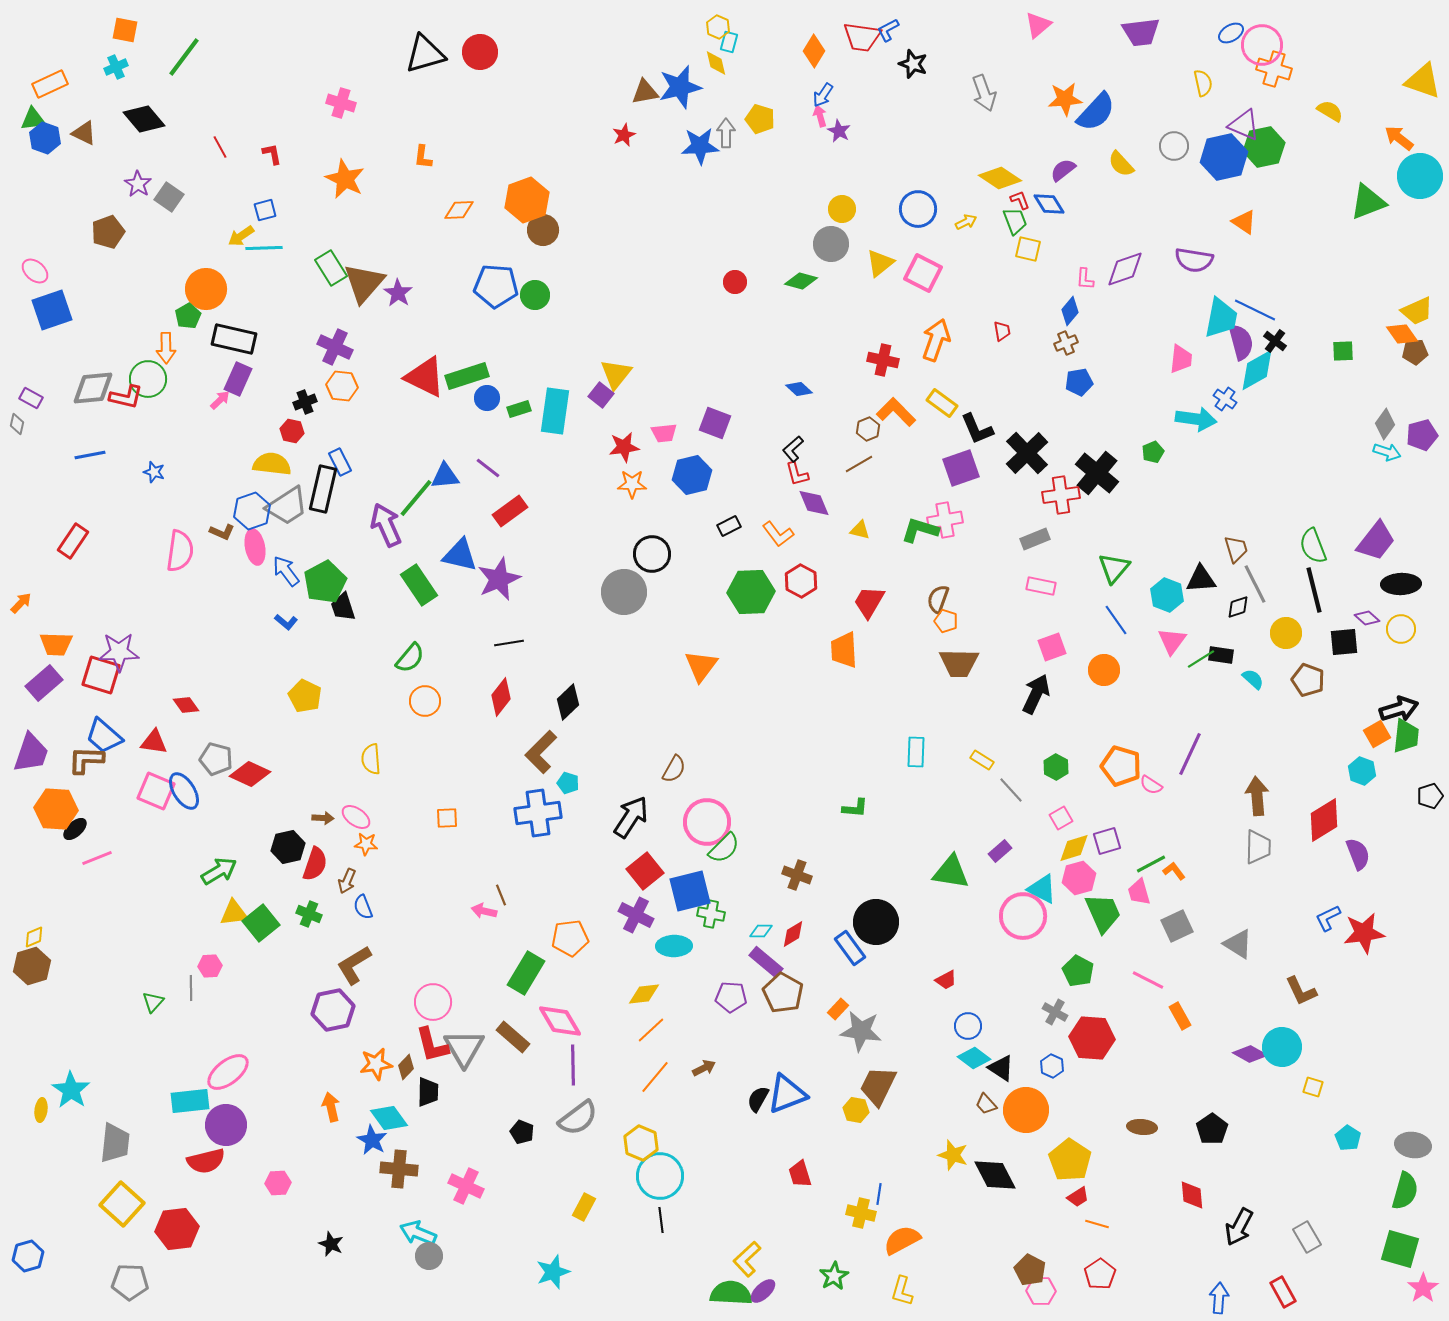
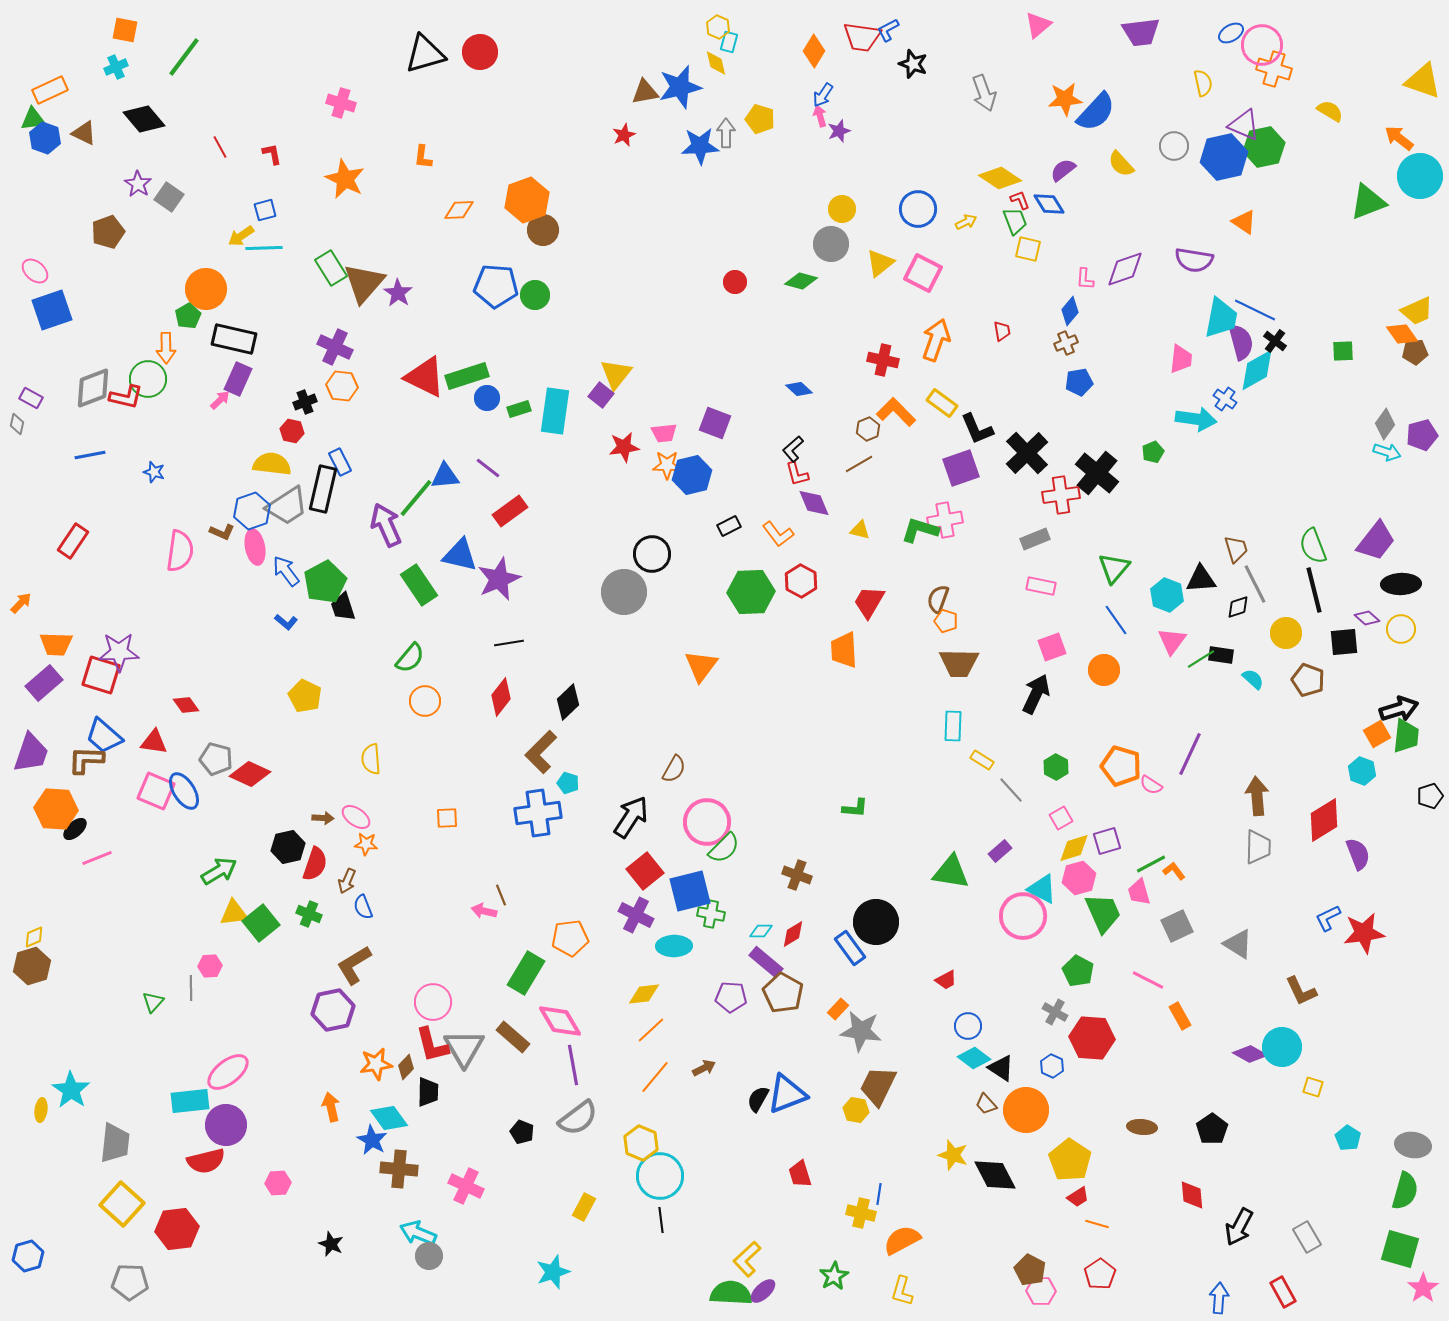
orange rectangle at (50, 84): moved 6 px down
purple star at (839, 131): rotated 25 degrees clockwise
gray diamond at (93, 388): rotated 15 degrees counterclockwise
orange star at (632, 484): moved 35 px right, 19 px up
cyan rectangle at (916, 752): moved 37 px right, 26 px up
purple line at (573, 1065): rotated 9 degrees counterclockwise
